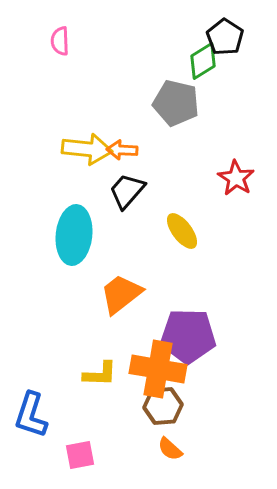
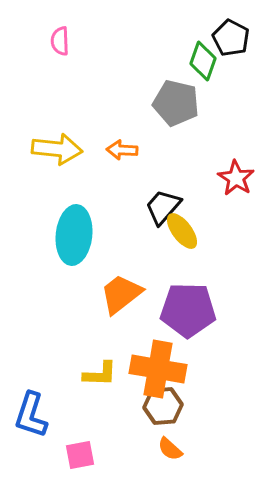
black pentagon: moved 6 px right, 1 px down; rotated 6 degrees counterclockwise
green diamond: rotated 39 degrees counterclockwise
yellow arrow: moved 30 px left
black trapezoid: moved 36 px right, 16 px down
purple pentagon: moved 26 px up
